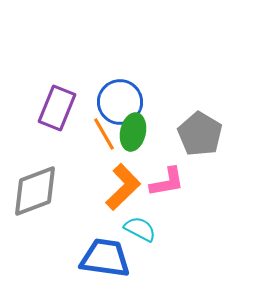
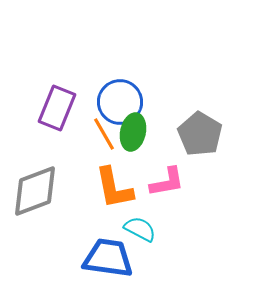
orange L-shape: moved 9 px left, 1 px down; rotated 123 degrees clockwise
blue trapezoid: moved 3 px right
